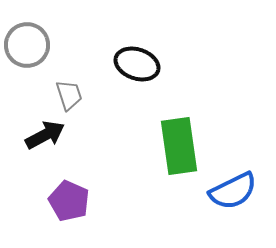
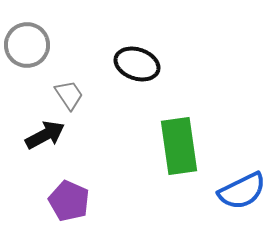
gray trapezoid: rotated 16 degrees counterclockwise
blue semicircle: moved 9 px right
